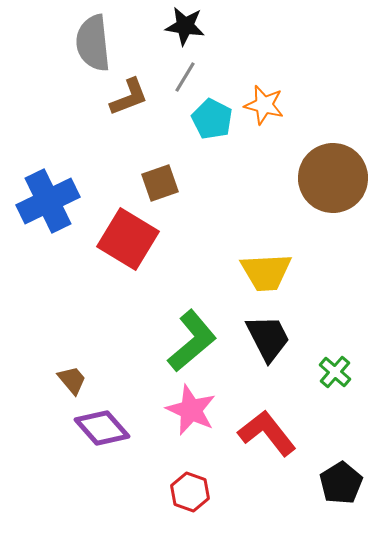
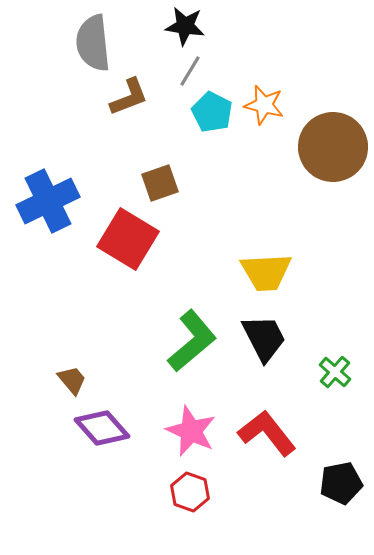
gray line: moved 5 px right, 6 px up
cyan pentagon: moved 7 px up
brown circle: moved 31 px up
black trapezoid: moved 4 px left
pink star: moved 21 px down
black pentagon: rotated 21 degrees clockwise
